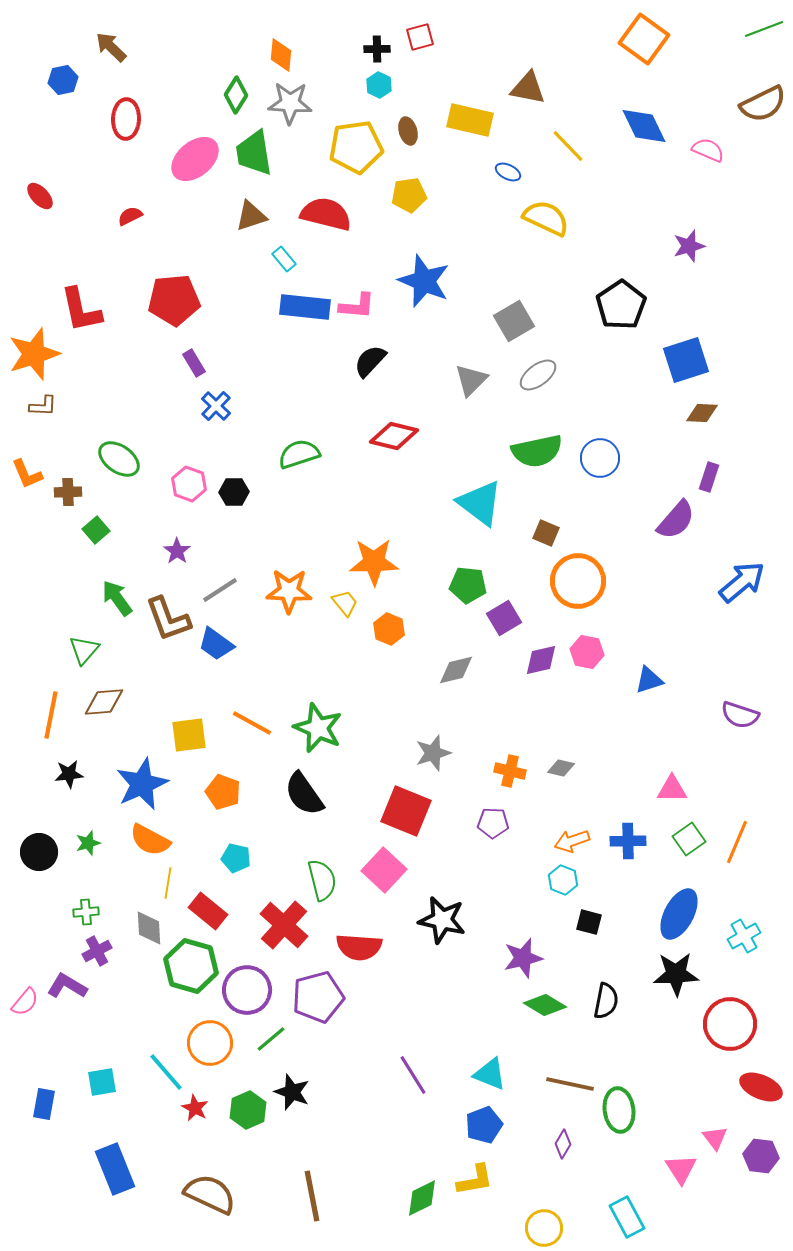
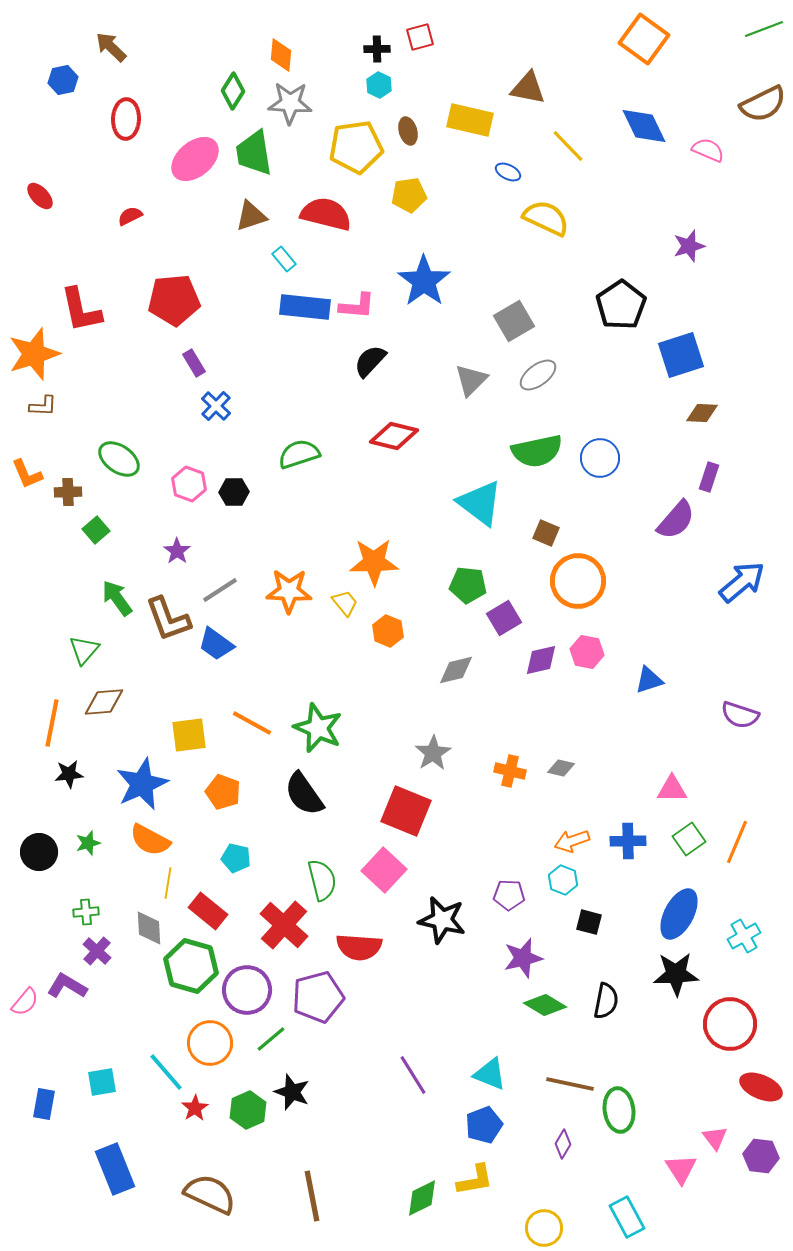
green diamond at (236, 95): moved 3 px left, 4 px up
blue star at (424, 281): rotated 14 degrees clockwise
blue square at (686, 360): moved 5 px left, 5 px up
orange hexagon at (389, 629): moved 1 px left, 2 px down
orange line at (51, 715): moved 1 px right, 8 px down
gray star at (433, 753): rotated 15 degrees counterclockwise
purple pentagon at (493, 823): moved 16 px right, 72 px down
purple cross at (97, 951): rotated 20 degrees counterclockwise
red star at (195, 1108): rotated 12 degrees clockwise
